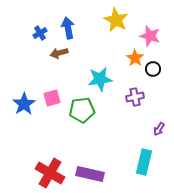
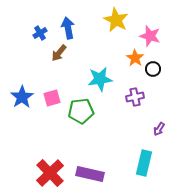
brown arrow: rotated 36 degrees counterclockwise
blue star: moved 2 px left, 7 px up
green pentagon: moved 1 px left, 1 px down
cyan rectangle: moved 1 px down
red cross: rotated 16 degrees clockwise
